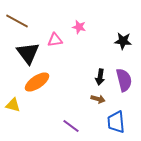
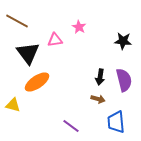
pink star: rotated 16 degrees clockwise
